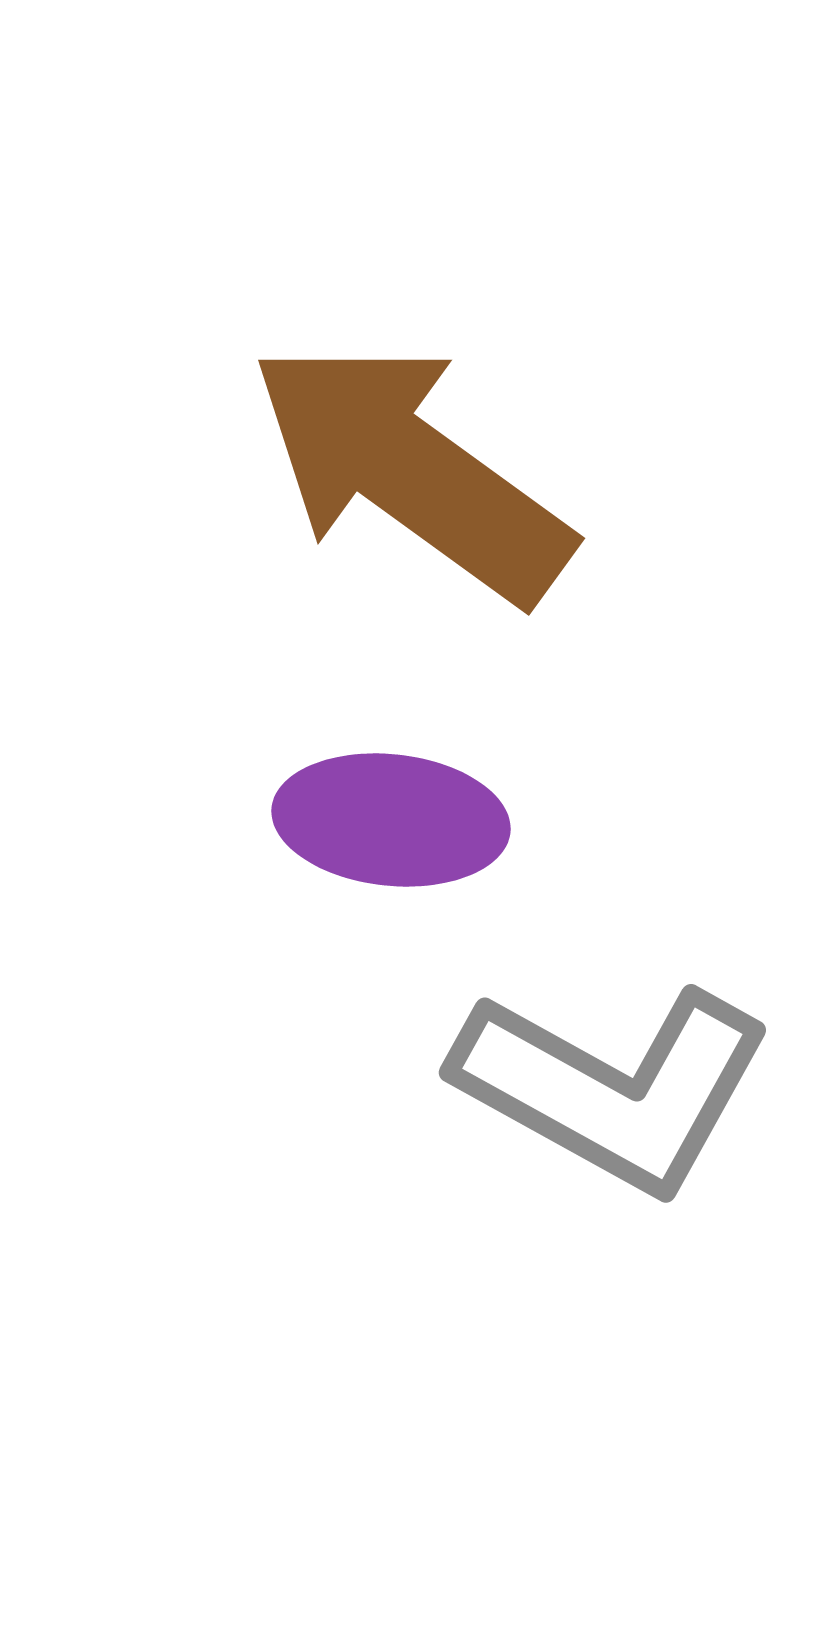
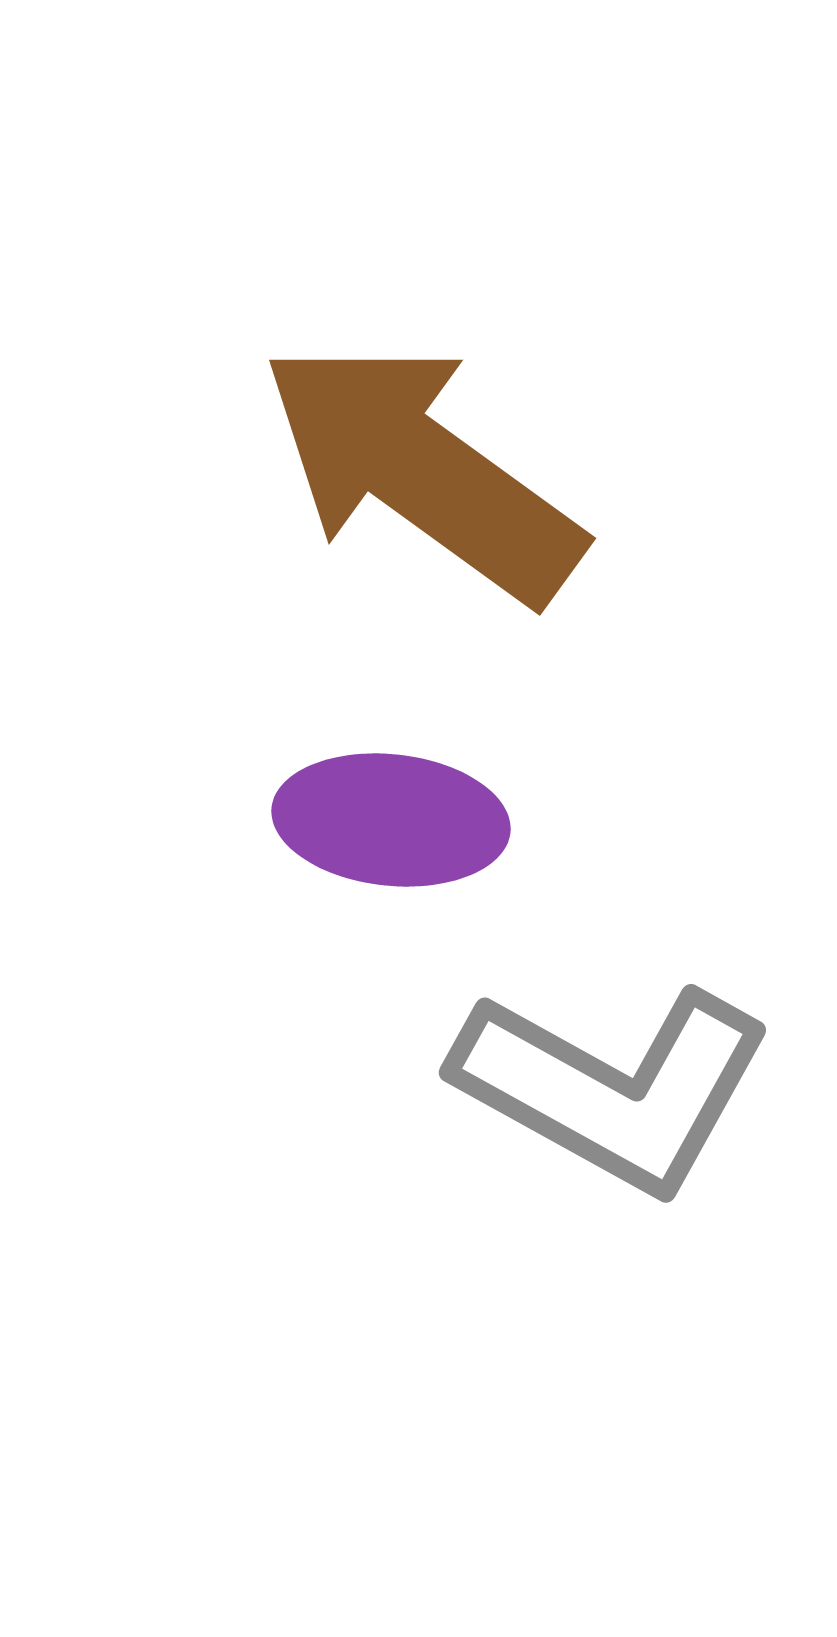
brown arrow: moved 11 px right
